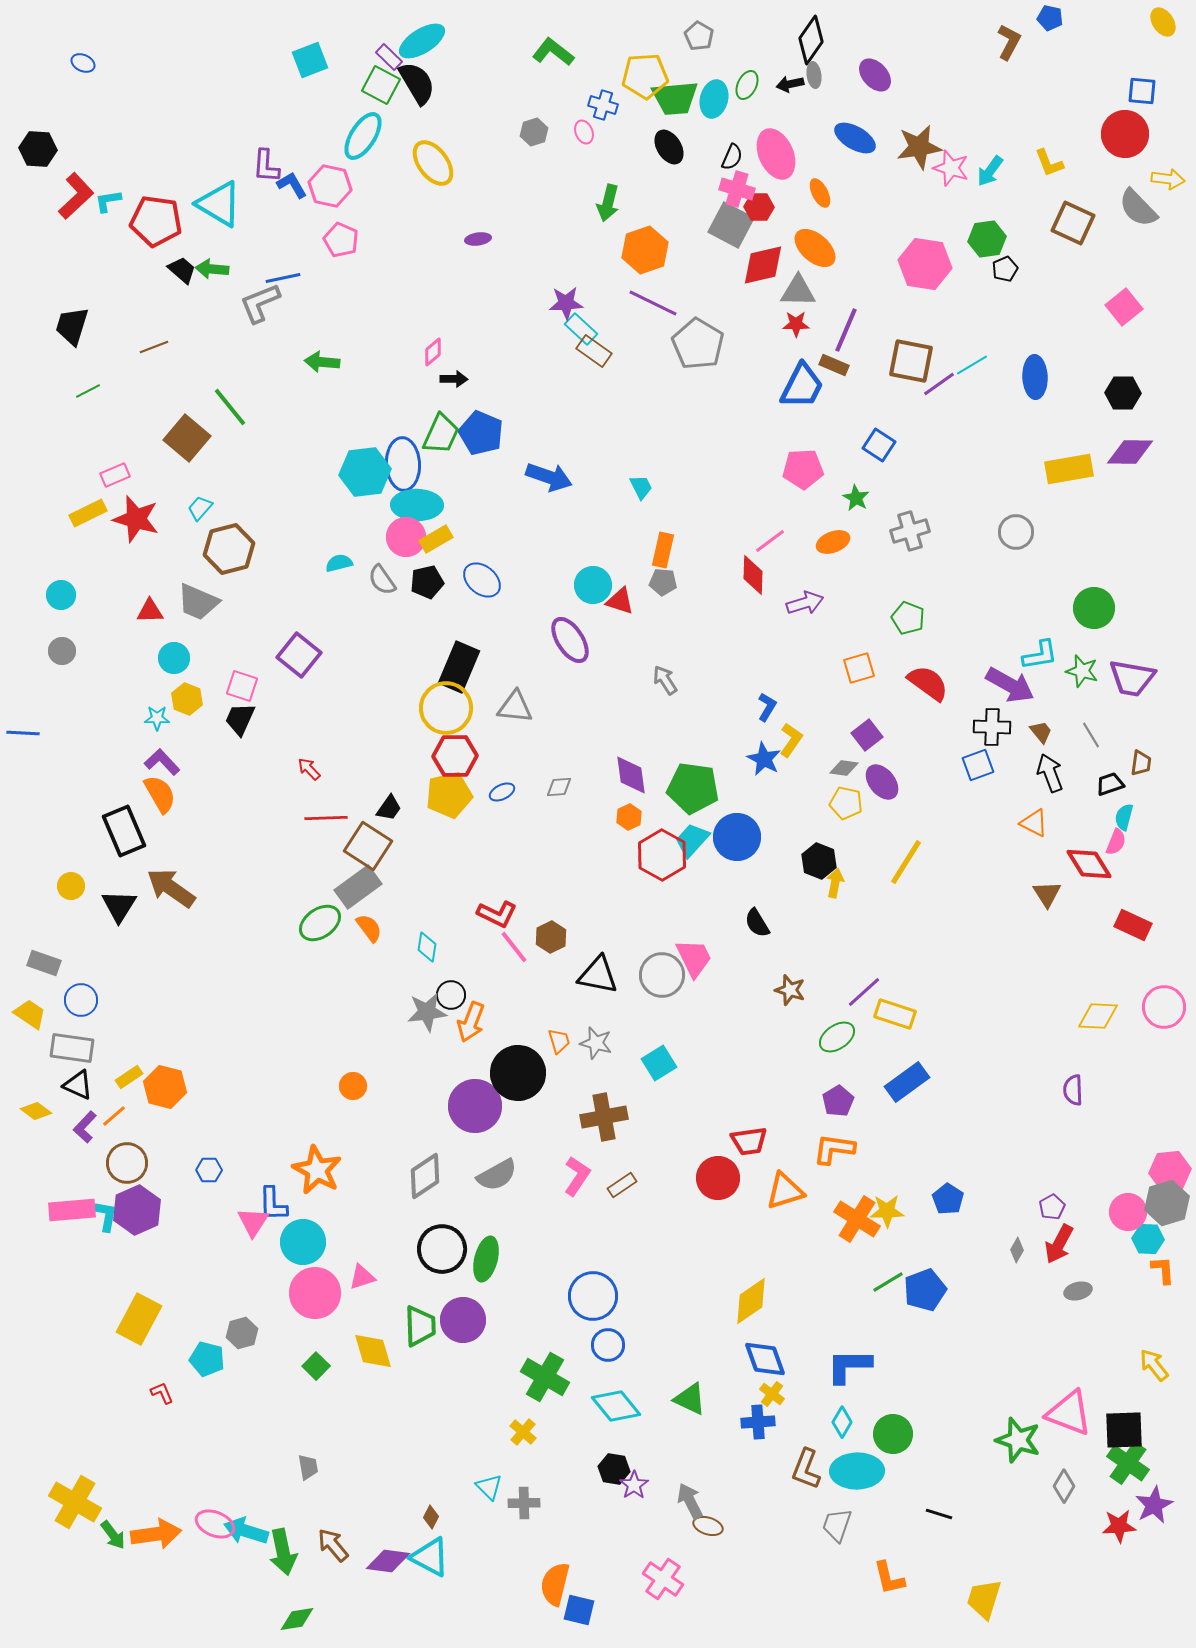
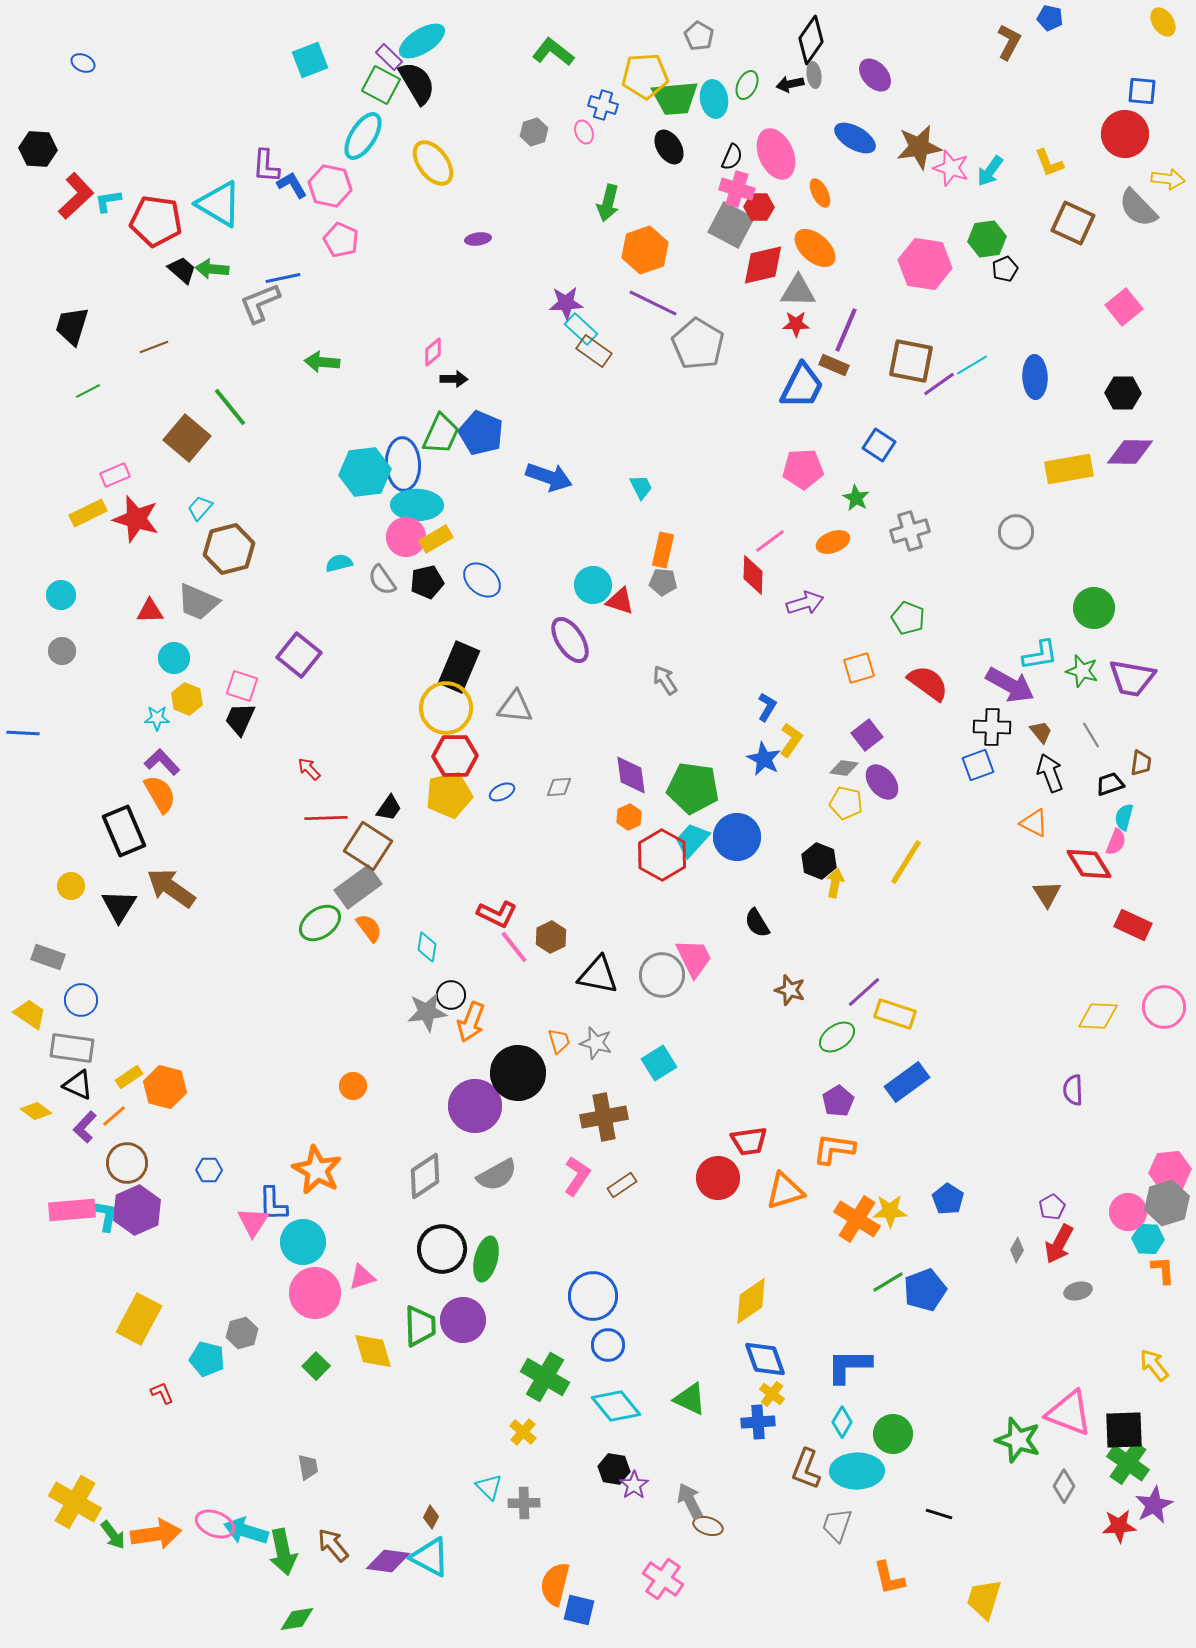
cyan ellipse at (714, 99): rotated 24 degrees counterclockwise
gray rectangle at (44, 963): moved 4 px right, 6 px up
yellow star at (887, 1211): moved 3 px right
